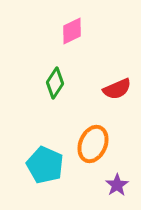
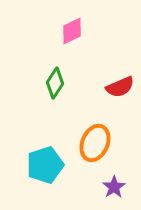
red semicircle: moved 3 px right, 2 px up
orange ellipse: moved 2 px right, 1 px up
cyan pentagon: rotated 30 degrees clockwise
purple star: moved 3 px left, 2 px down
